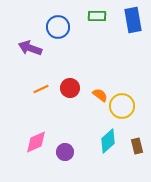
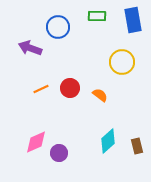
yellow circle: moved 44 px up
purple circle: moved 6 px left, 1 px down
